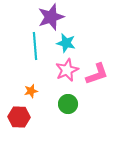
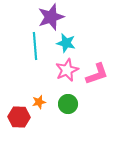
orange star: moved 8 px right, 11 px down
